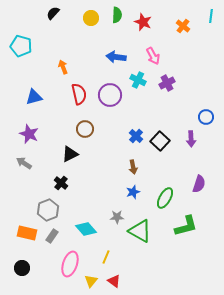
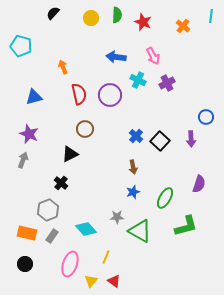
gray arrow: moved 1 px left, 3 px up; rotated 77 degrees clockwise
black circle: moved 3 px right, 4 px up
